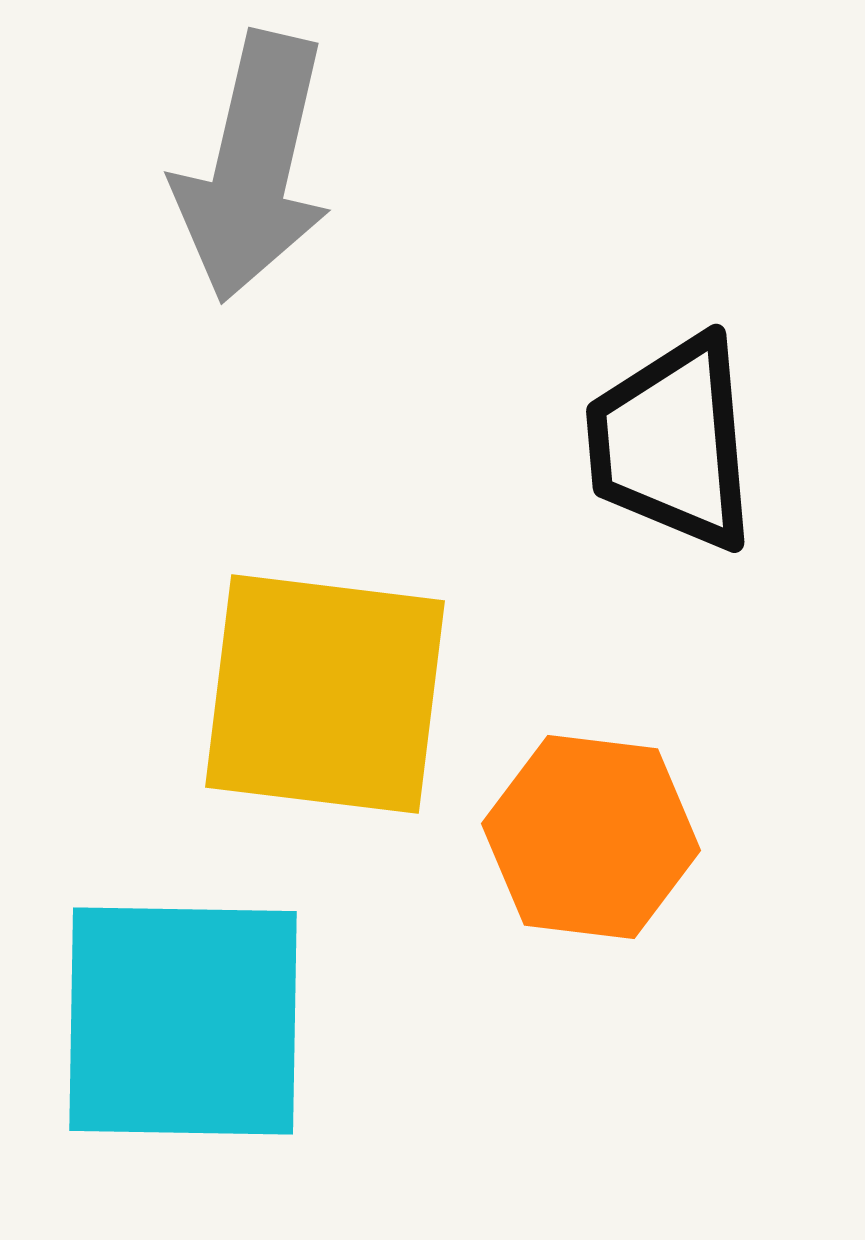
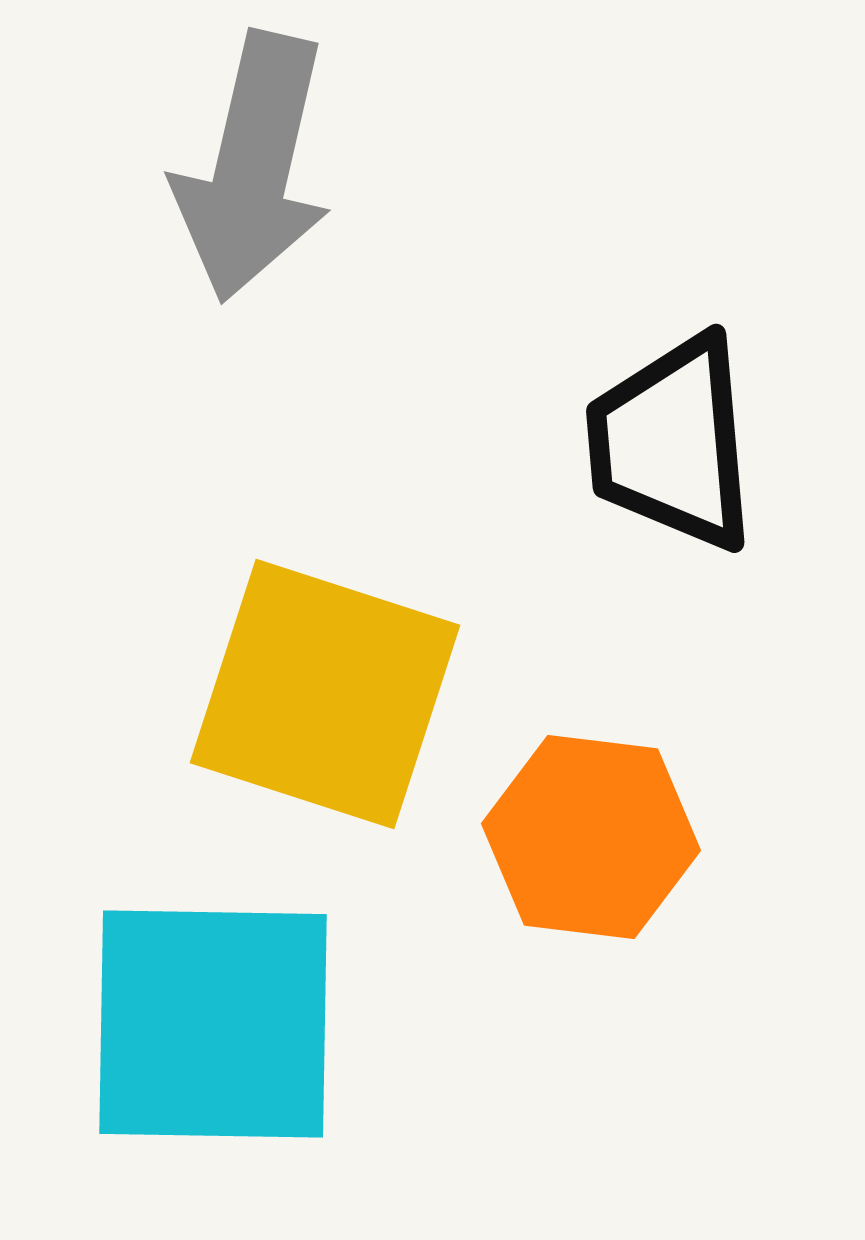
yellow square: rotated 11 degrees clockwise
cyan square: moved 30 px right, 3 px down
